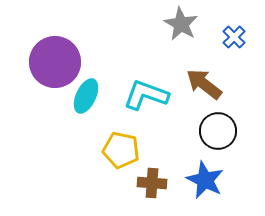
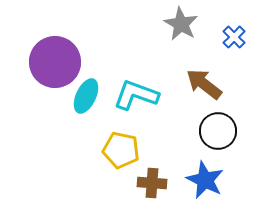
cyan L-shape: moved 10 px left
